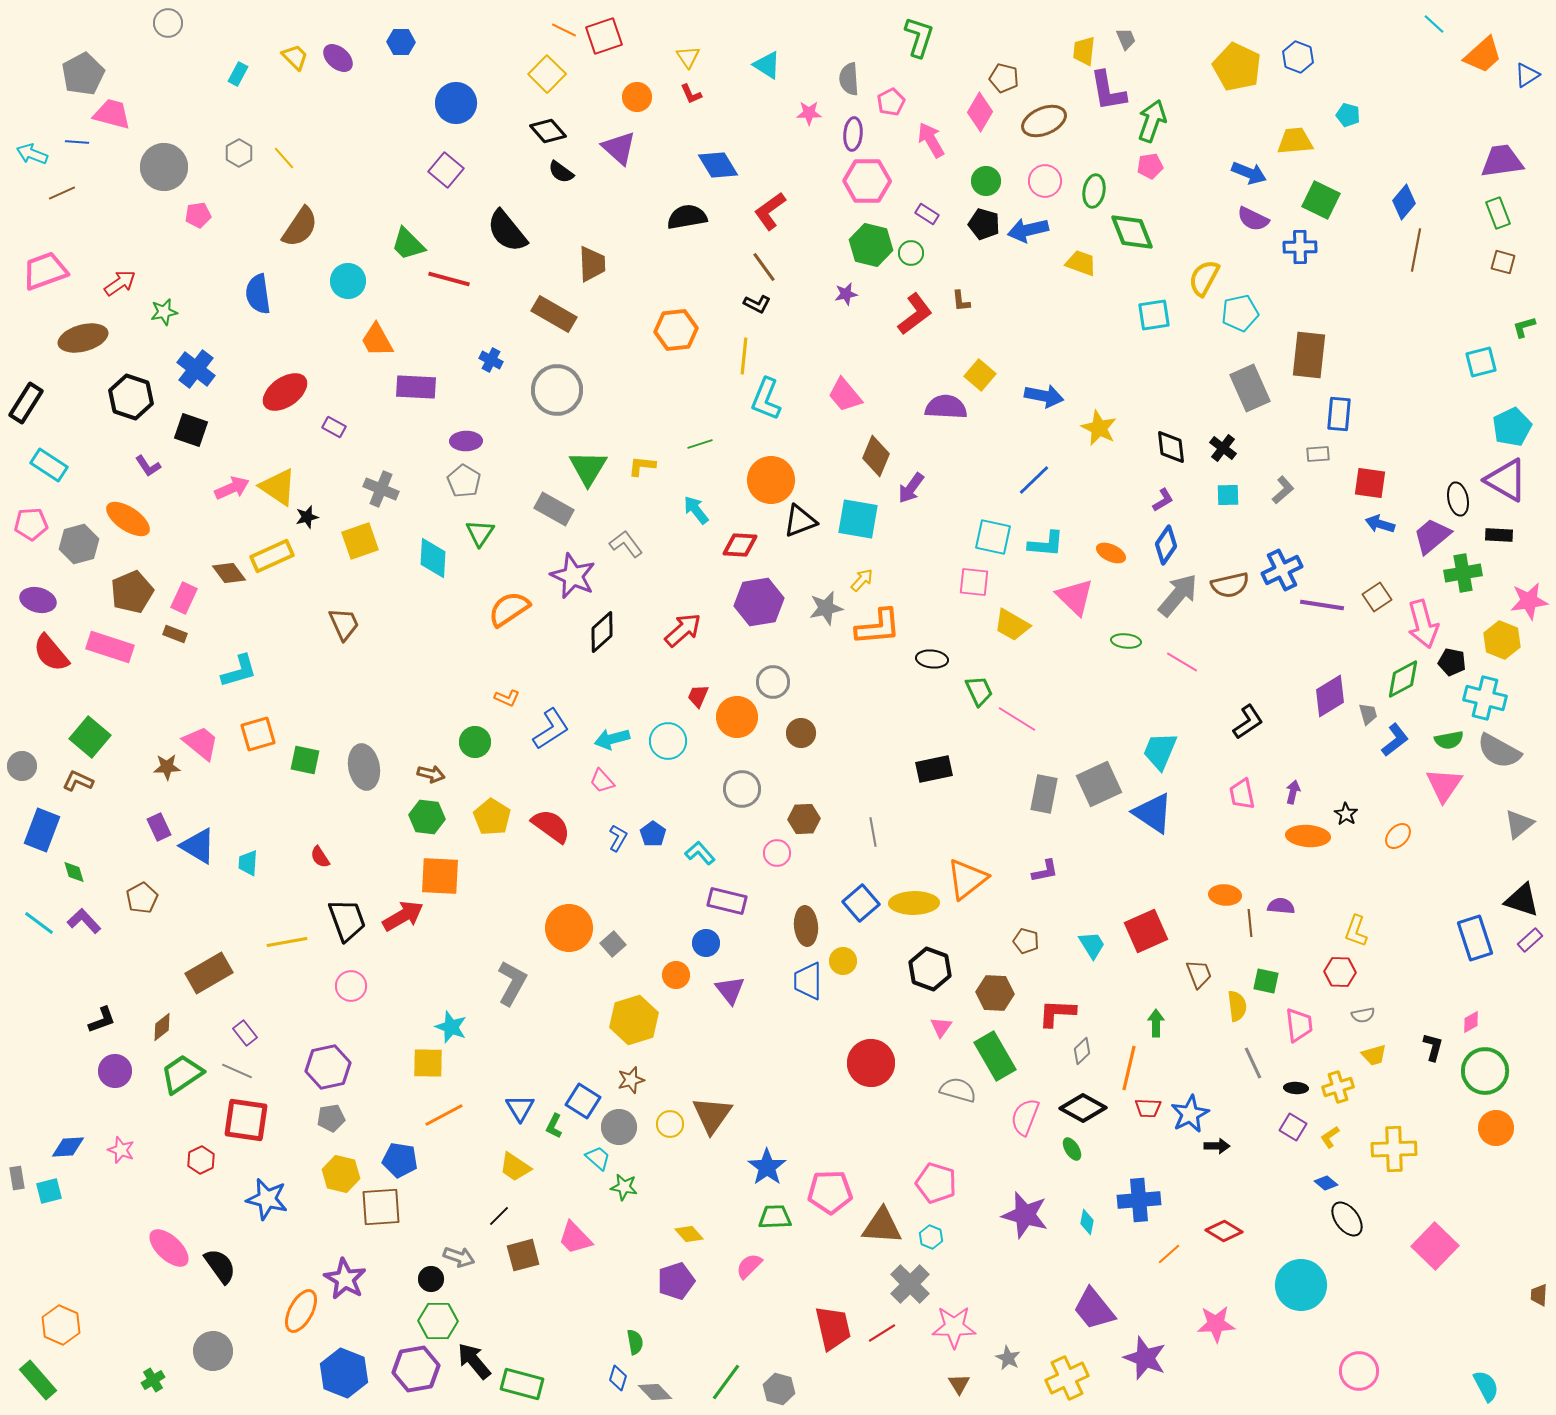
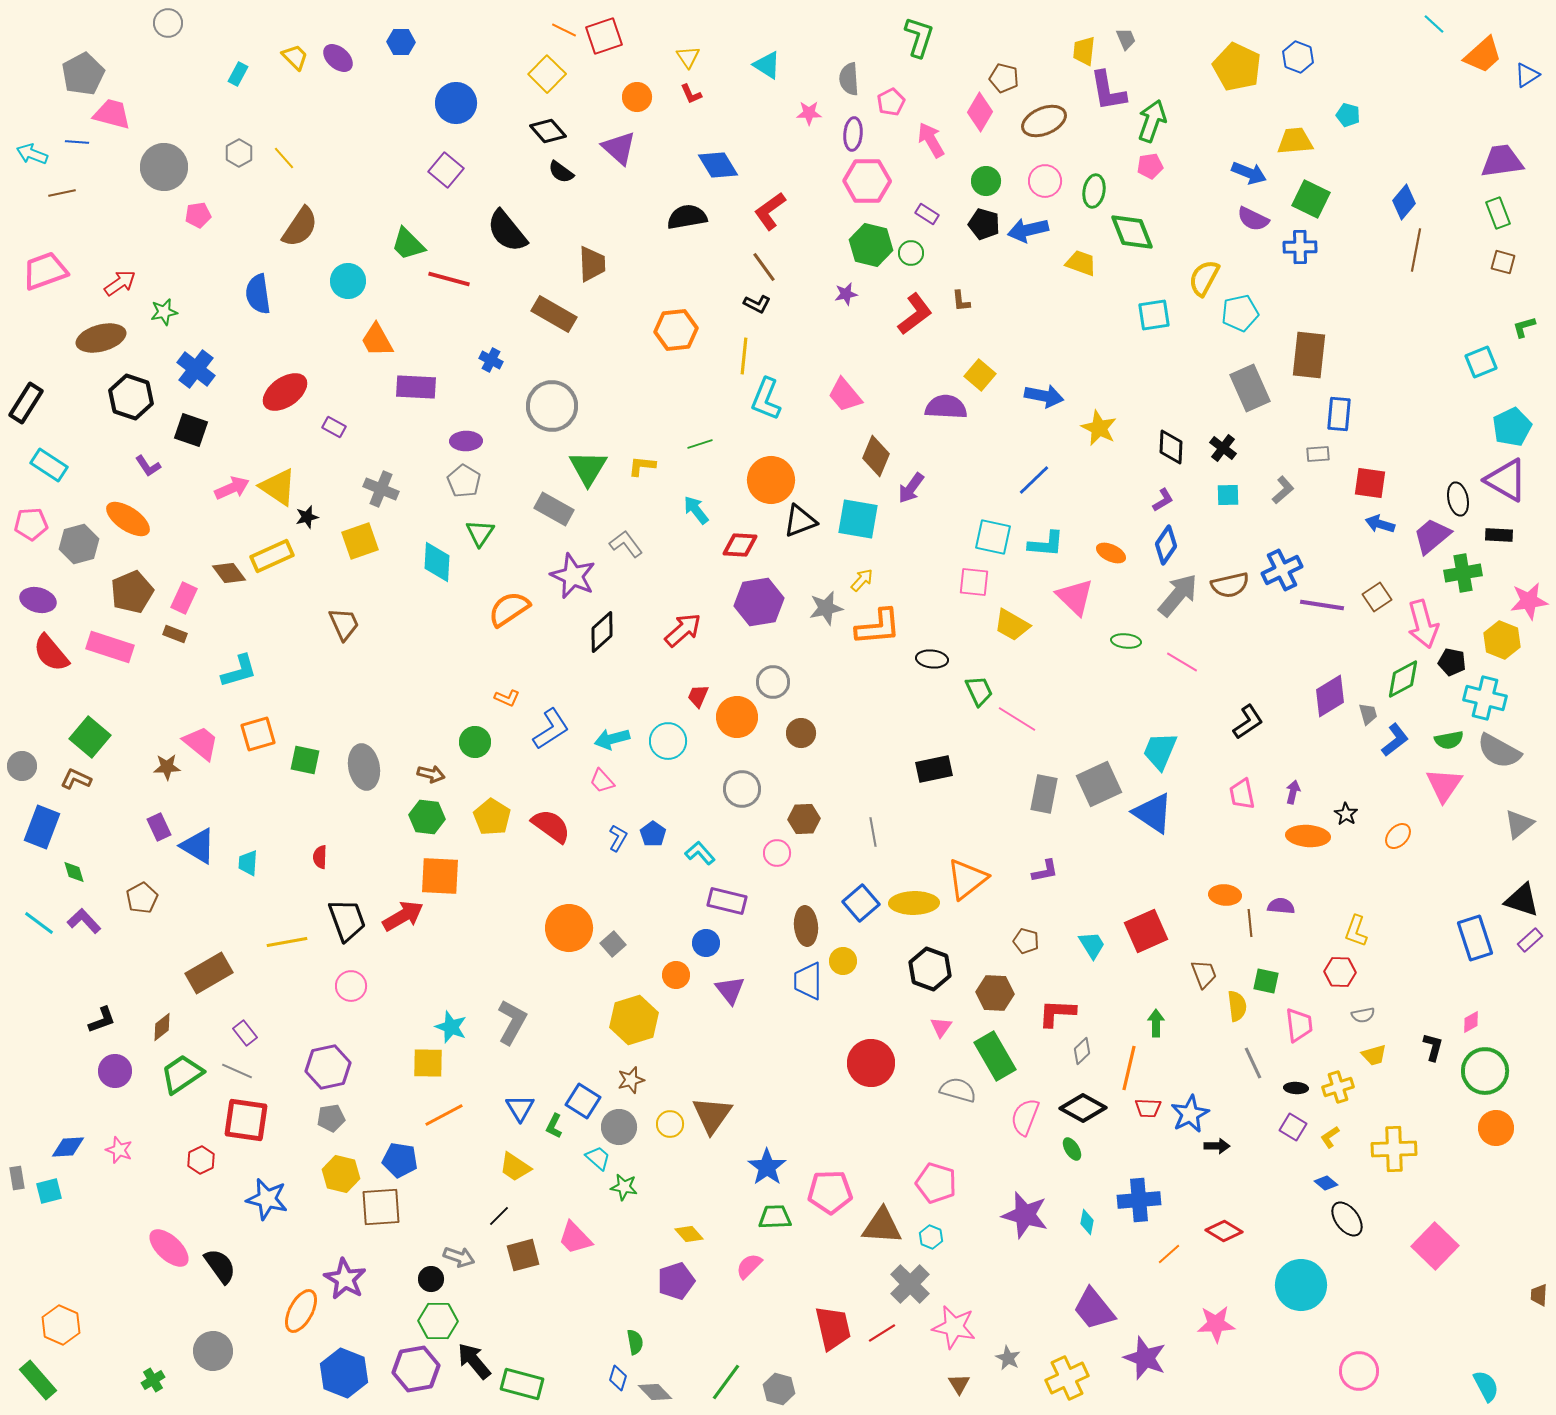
brown line at (62, 193): rotated 12 degrees clockwise
green square at (1321, 200): moved 10 px left, 1 px up
brown ellipse at (83, 338): moved 18 px right
cyan square at (1481, 362): rotated 8 degrees counterclockwise
gray circle at (557, 390): moved 5 px left, 16 px down
black diamond at (1171, 447): rotated 9 degrees clockwise
cyan diamond at (433, 558): moved 4 px right, 4 px down
brown L-shape at (78, 781): moved 2 px left, 2 px up
blue rectangle at (42, 830): moved 3 px up
red semicircle at (320, 857): rotated 35 degrees clockwise
brown trapezoid at (1199, 974): moved 5 px right
gray L-shape at (512, 983): moved 39 px down
pink star at (121, 1150): moved 2 px left
pink star at (954, 1327): rotated 12 degrees clockwise
